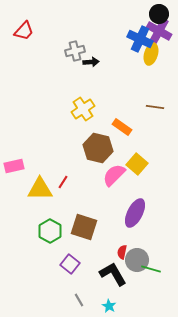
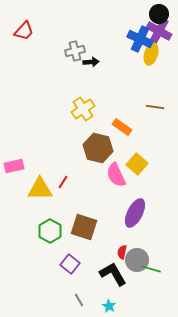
pink semicircle: moved 2 px right; rotated 70 degrees counterclockwise
